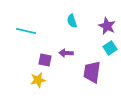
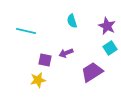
purple arrow: rotated 24 degrees counterclockwise
purple trapezoid: rotated 50 degrees clockwise
